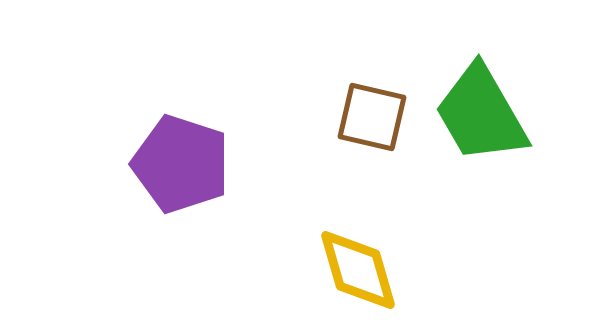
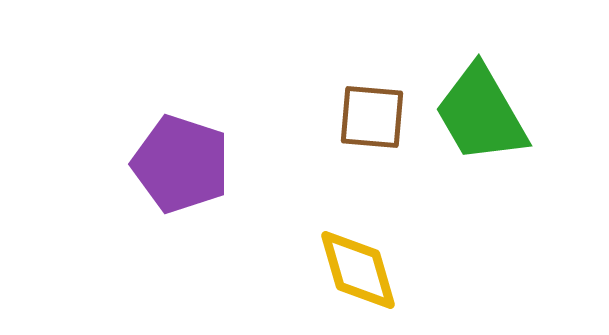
brown square: rotated 8 degrees counterclockwise
